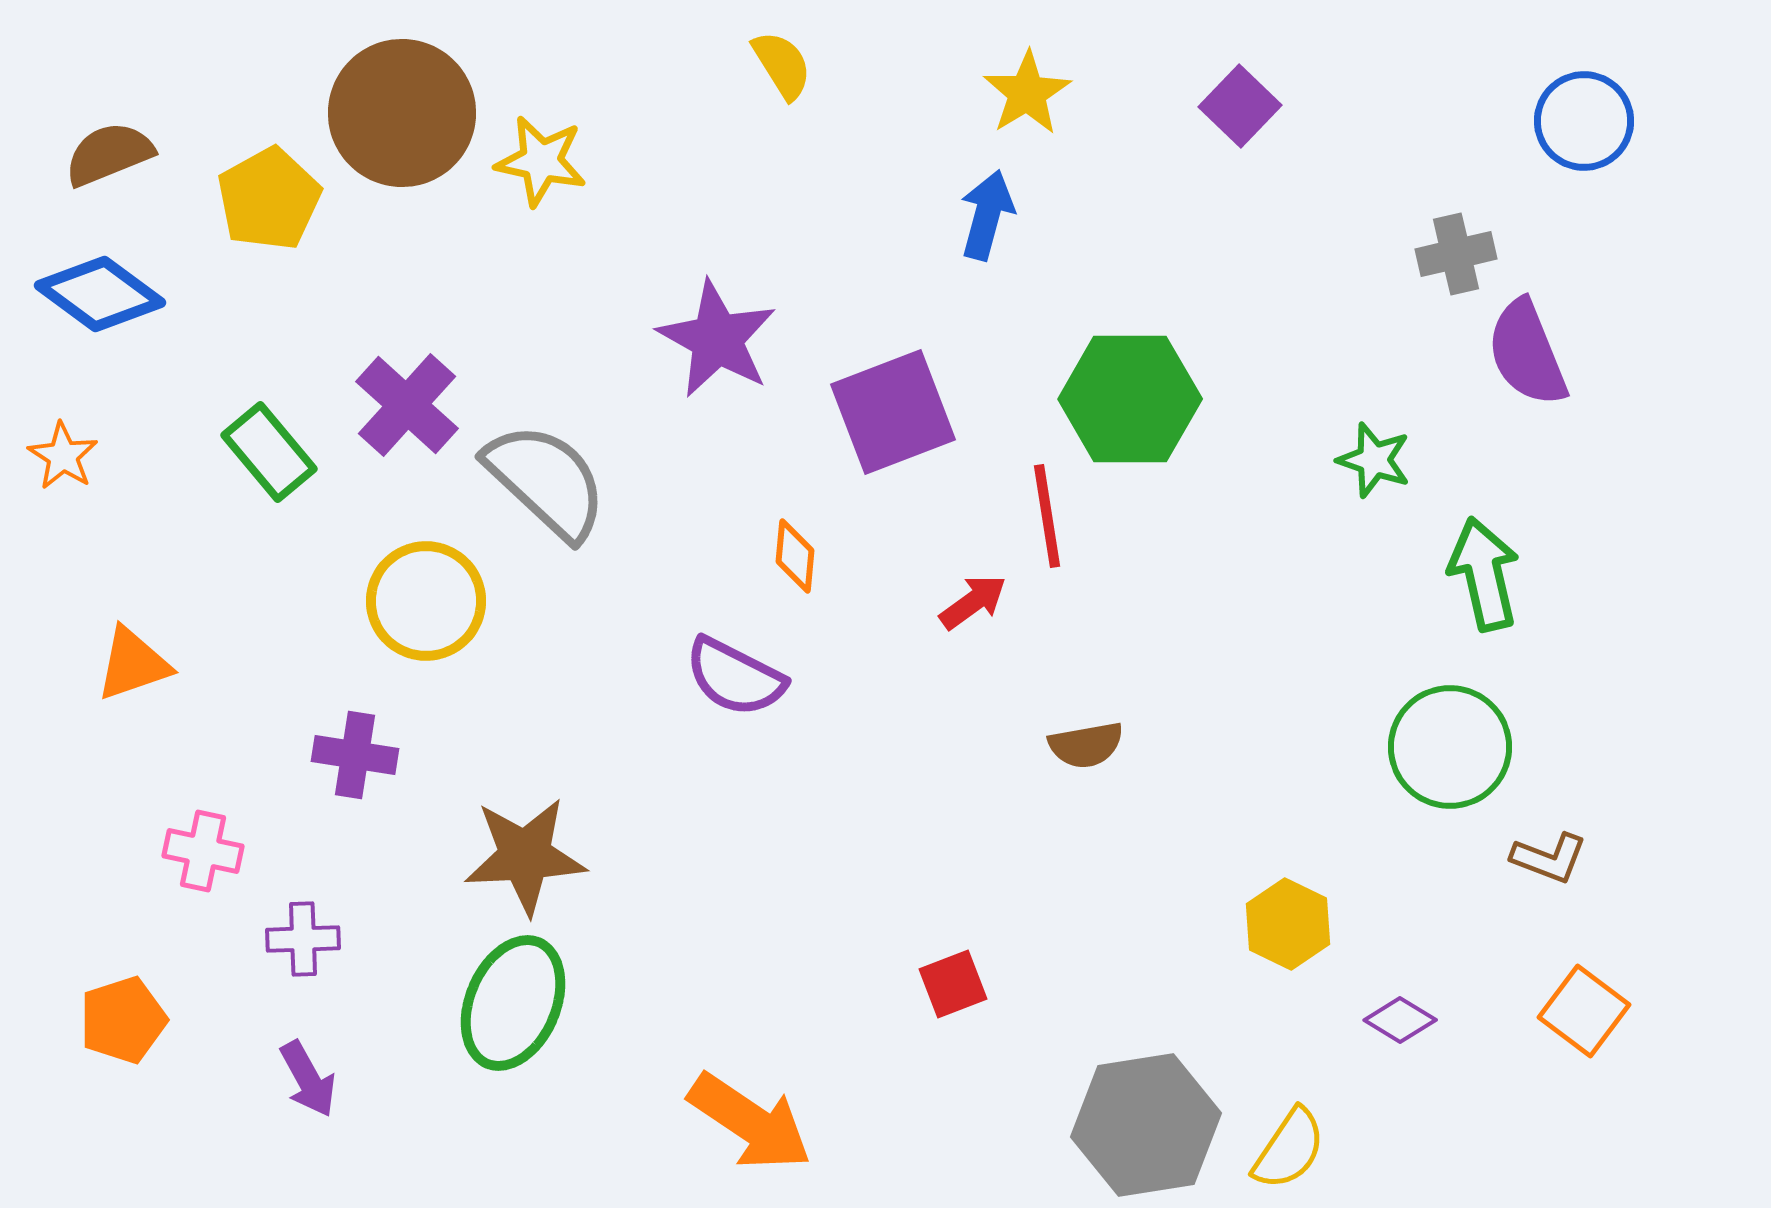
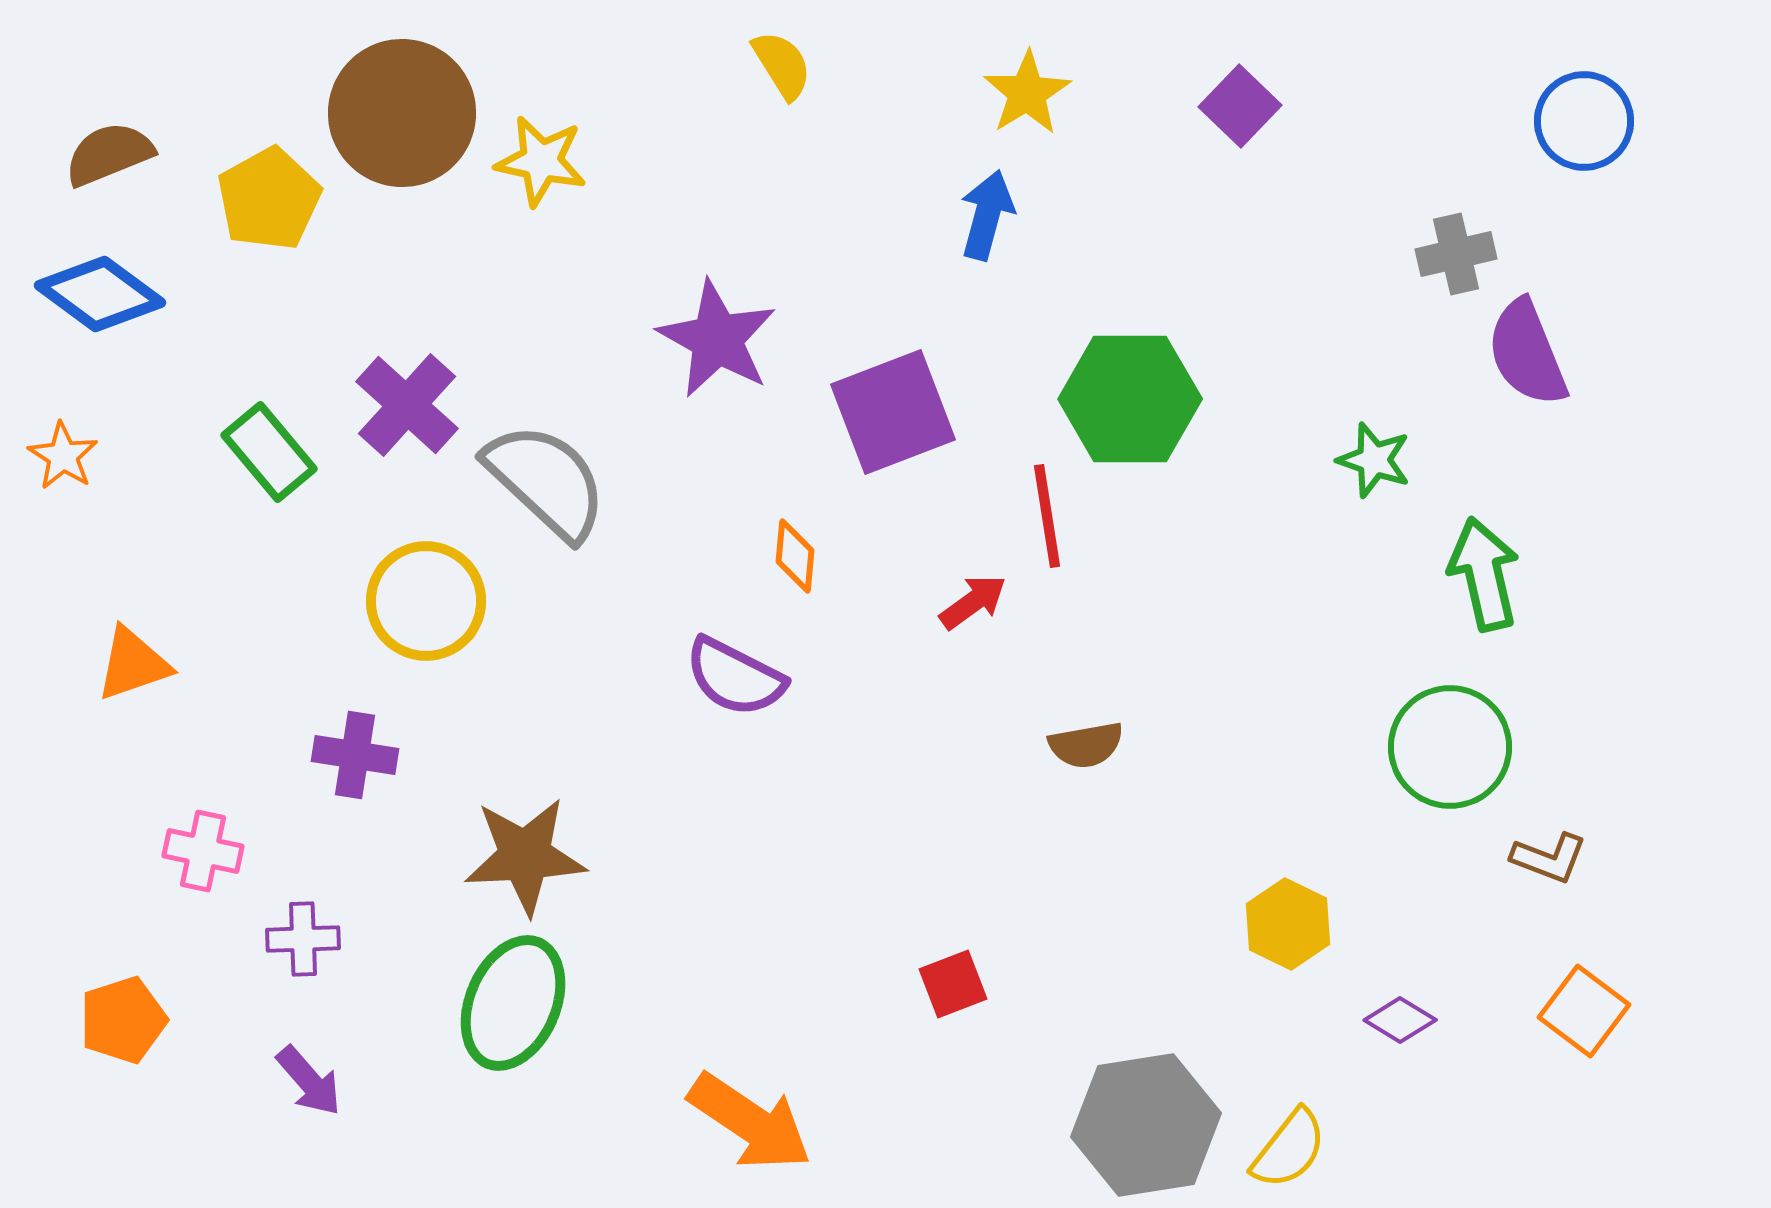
purple arrow at (308, 1079): moved 1 px right, 2 px down; rotated 12 degrees counterclockwise
yellow semicircle at (1289, 1149): rotated 4 degrees clockwise
